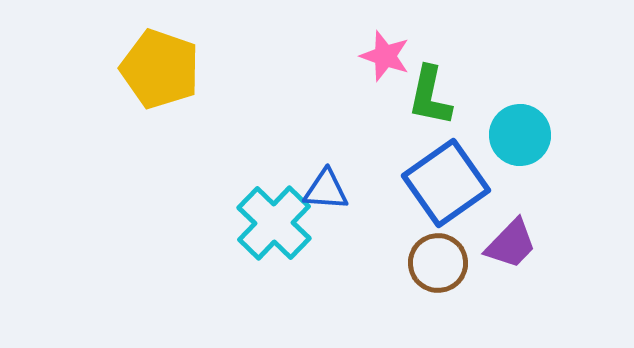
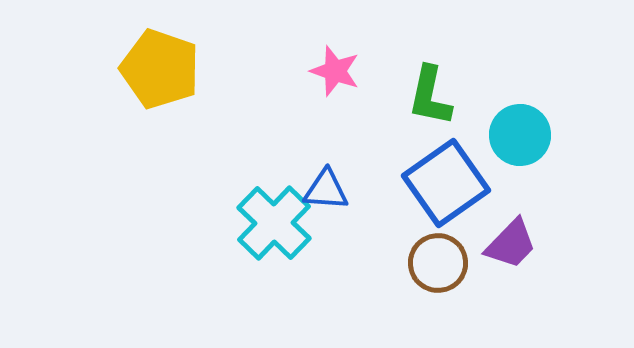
pink star: moved 50 px left, 15 px down
